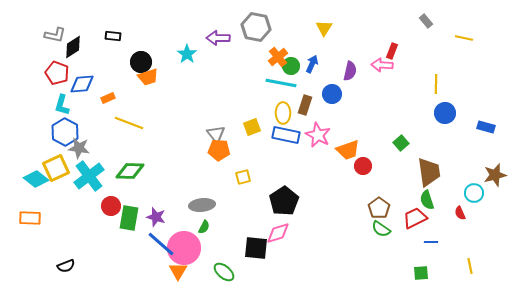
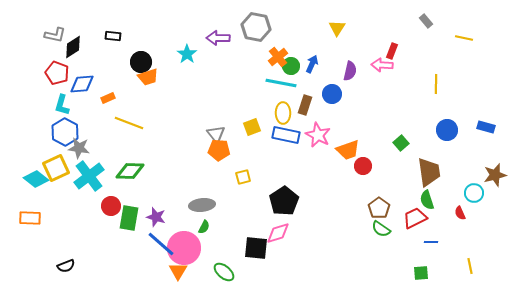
yellow triangle at (324, 28): moved 13 px right
blue circle at (445, 113): moved 2 px right, 17 px down
